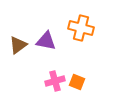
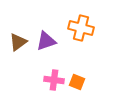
purple triangle: rotated 30 degrees counterclockwise
brown triangle: moved 3 px up
pink cross: moved 1 px left, 1 px up; rotated 24 degrees clockwise
